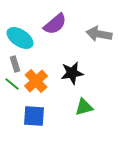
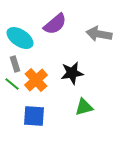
orange cross: moved 1 px up
